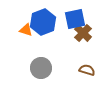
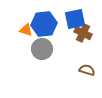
blue hexagon: moved 1 px right, 2 px down; rotated 15 degrees clockwise
brown cross: rotated 18 degrees counterclockwise
gray circle: moved 1 px right, 19 px up
